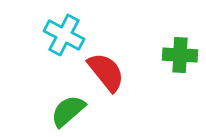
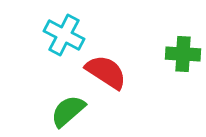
green cross: moved 3 px right, 1 px up
red semicircle: rotated 18 degrees counterclockwise
